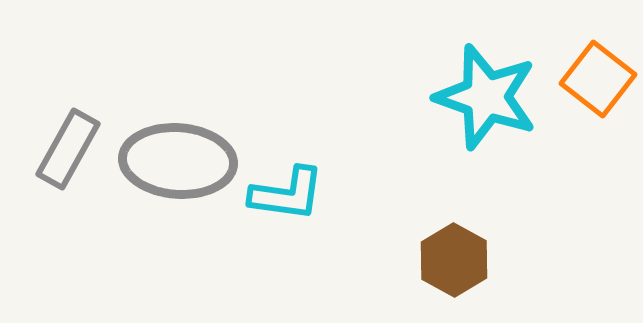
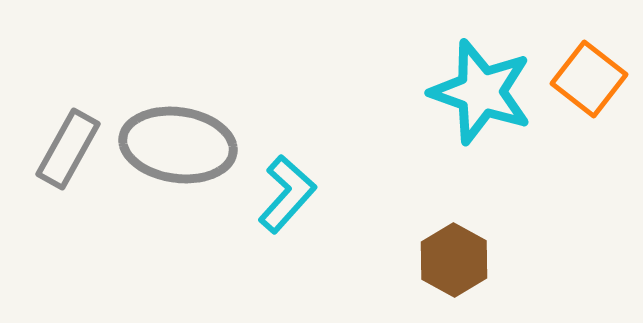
orange square: moved 9 px left
cyan star: moved 5 px left, 5 px up
gray ellipse: moved 16 px up; rotated 4 degrees clockwise
cyan L-shape: rotated 56 degrees counterclockwise
